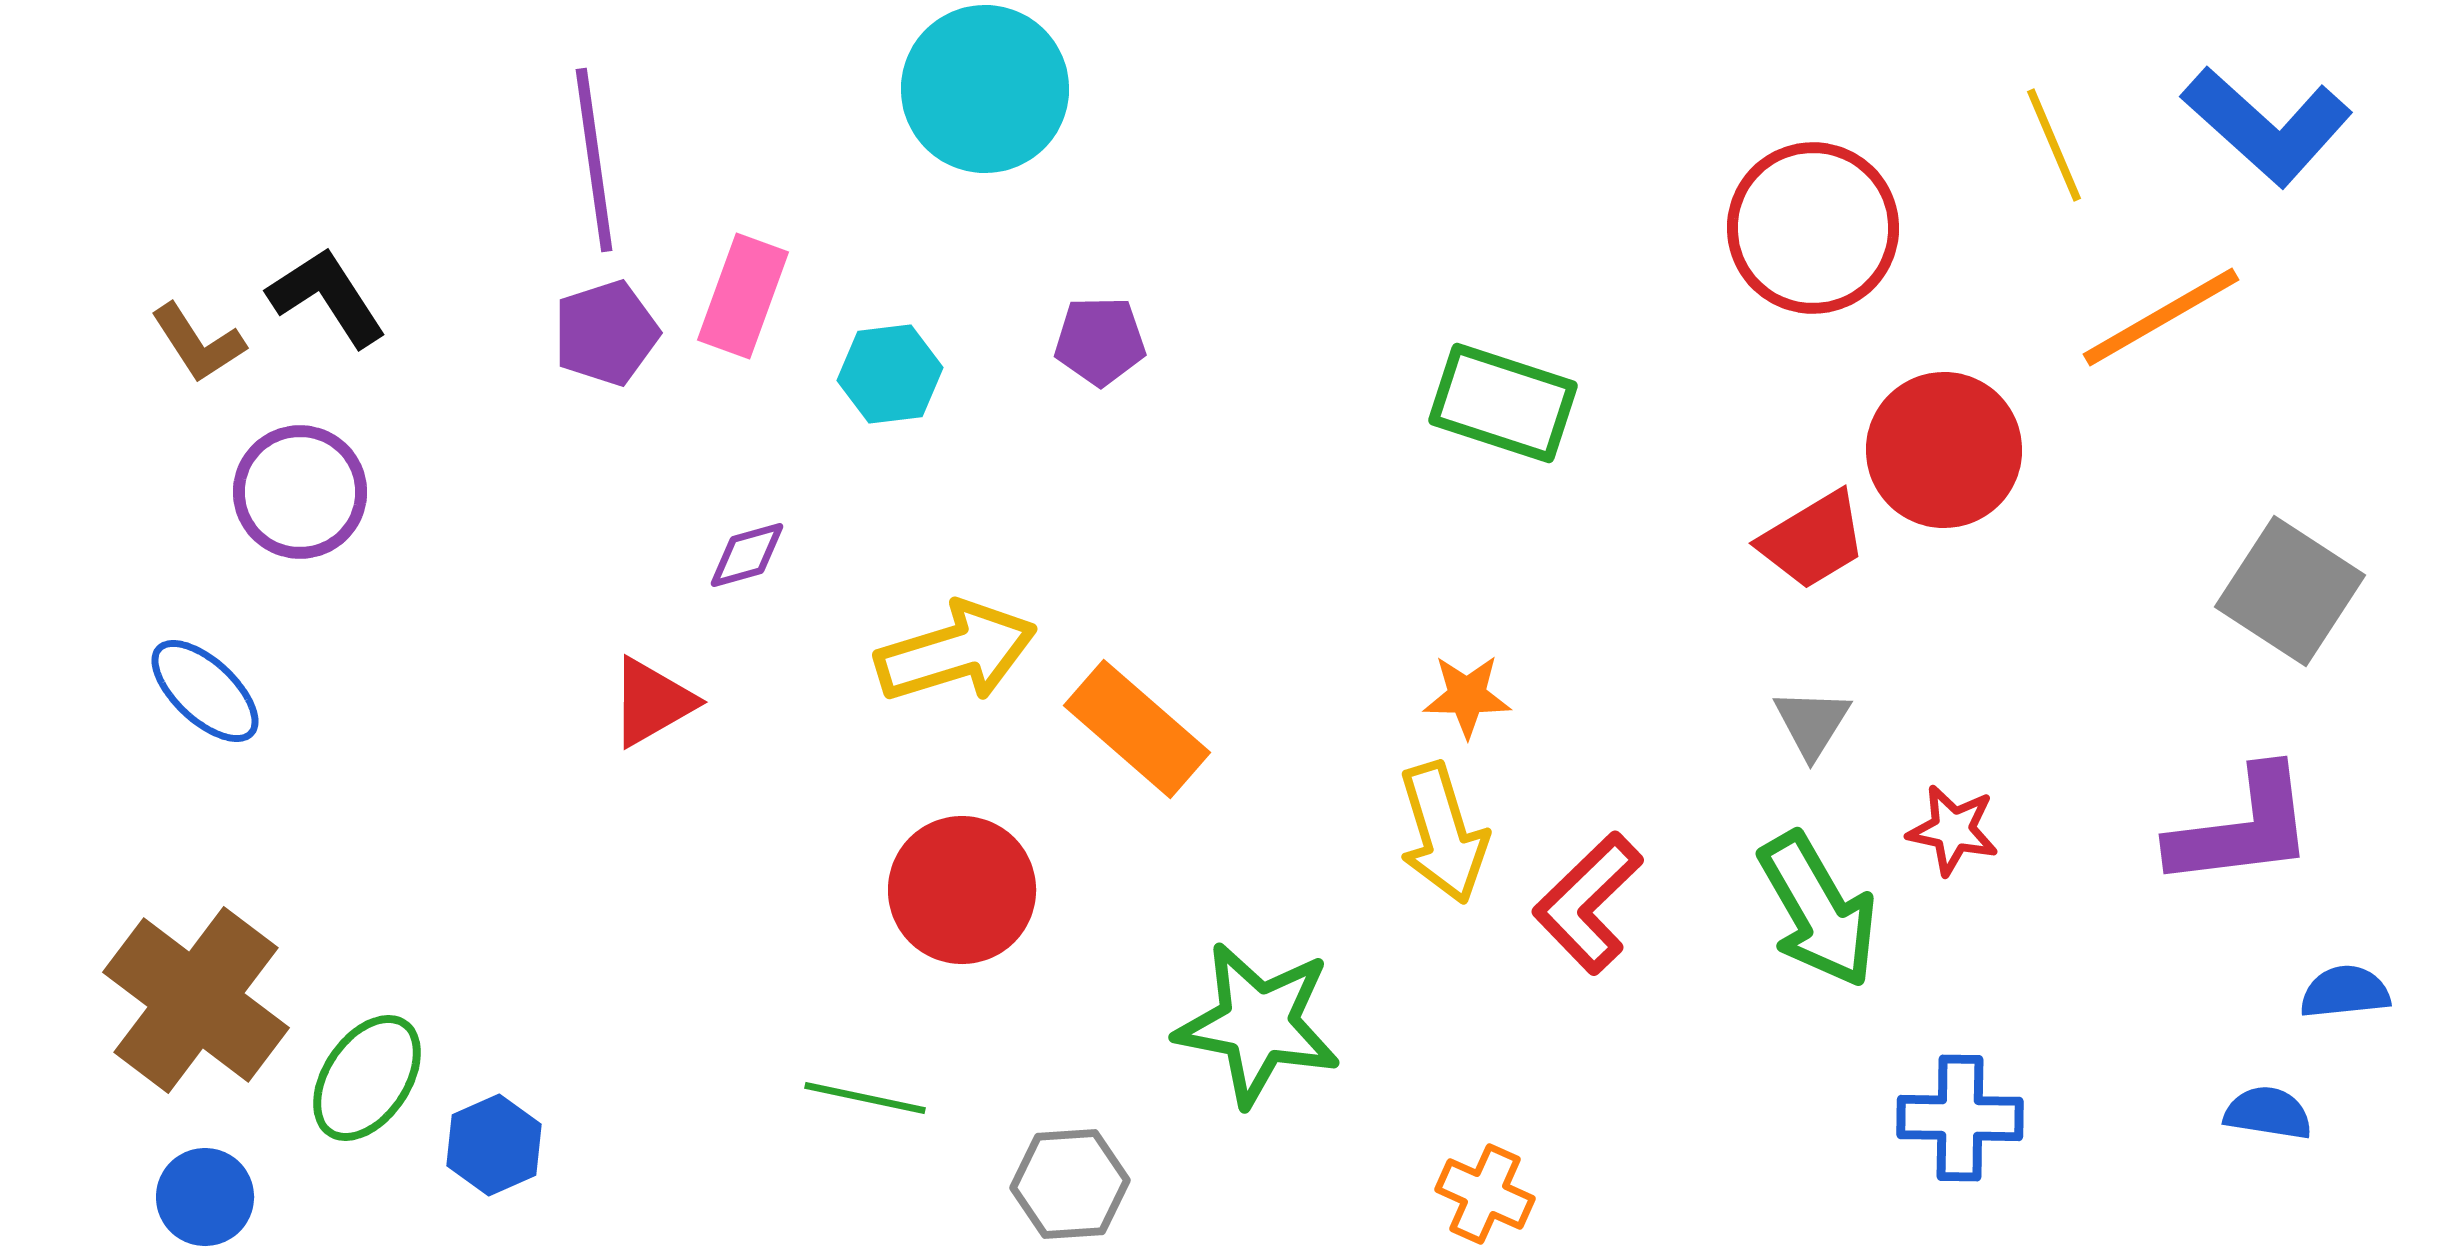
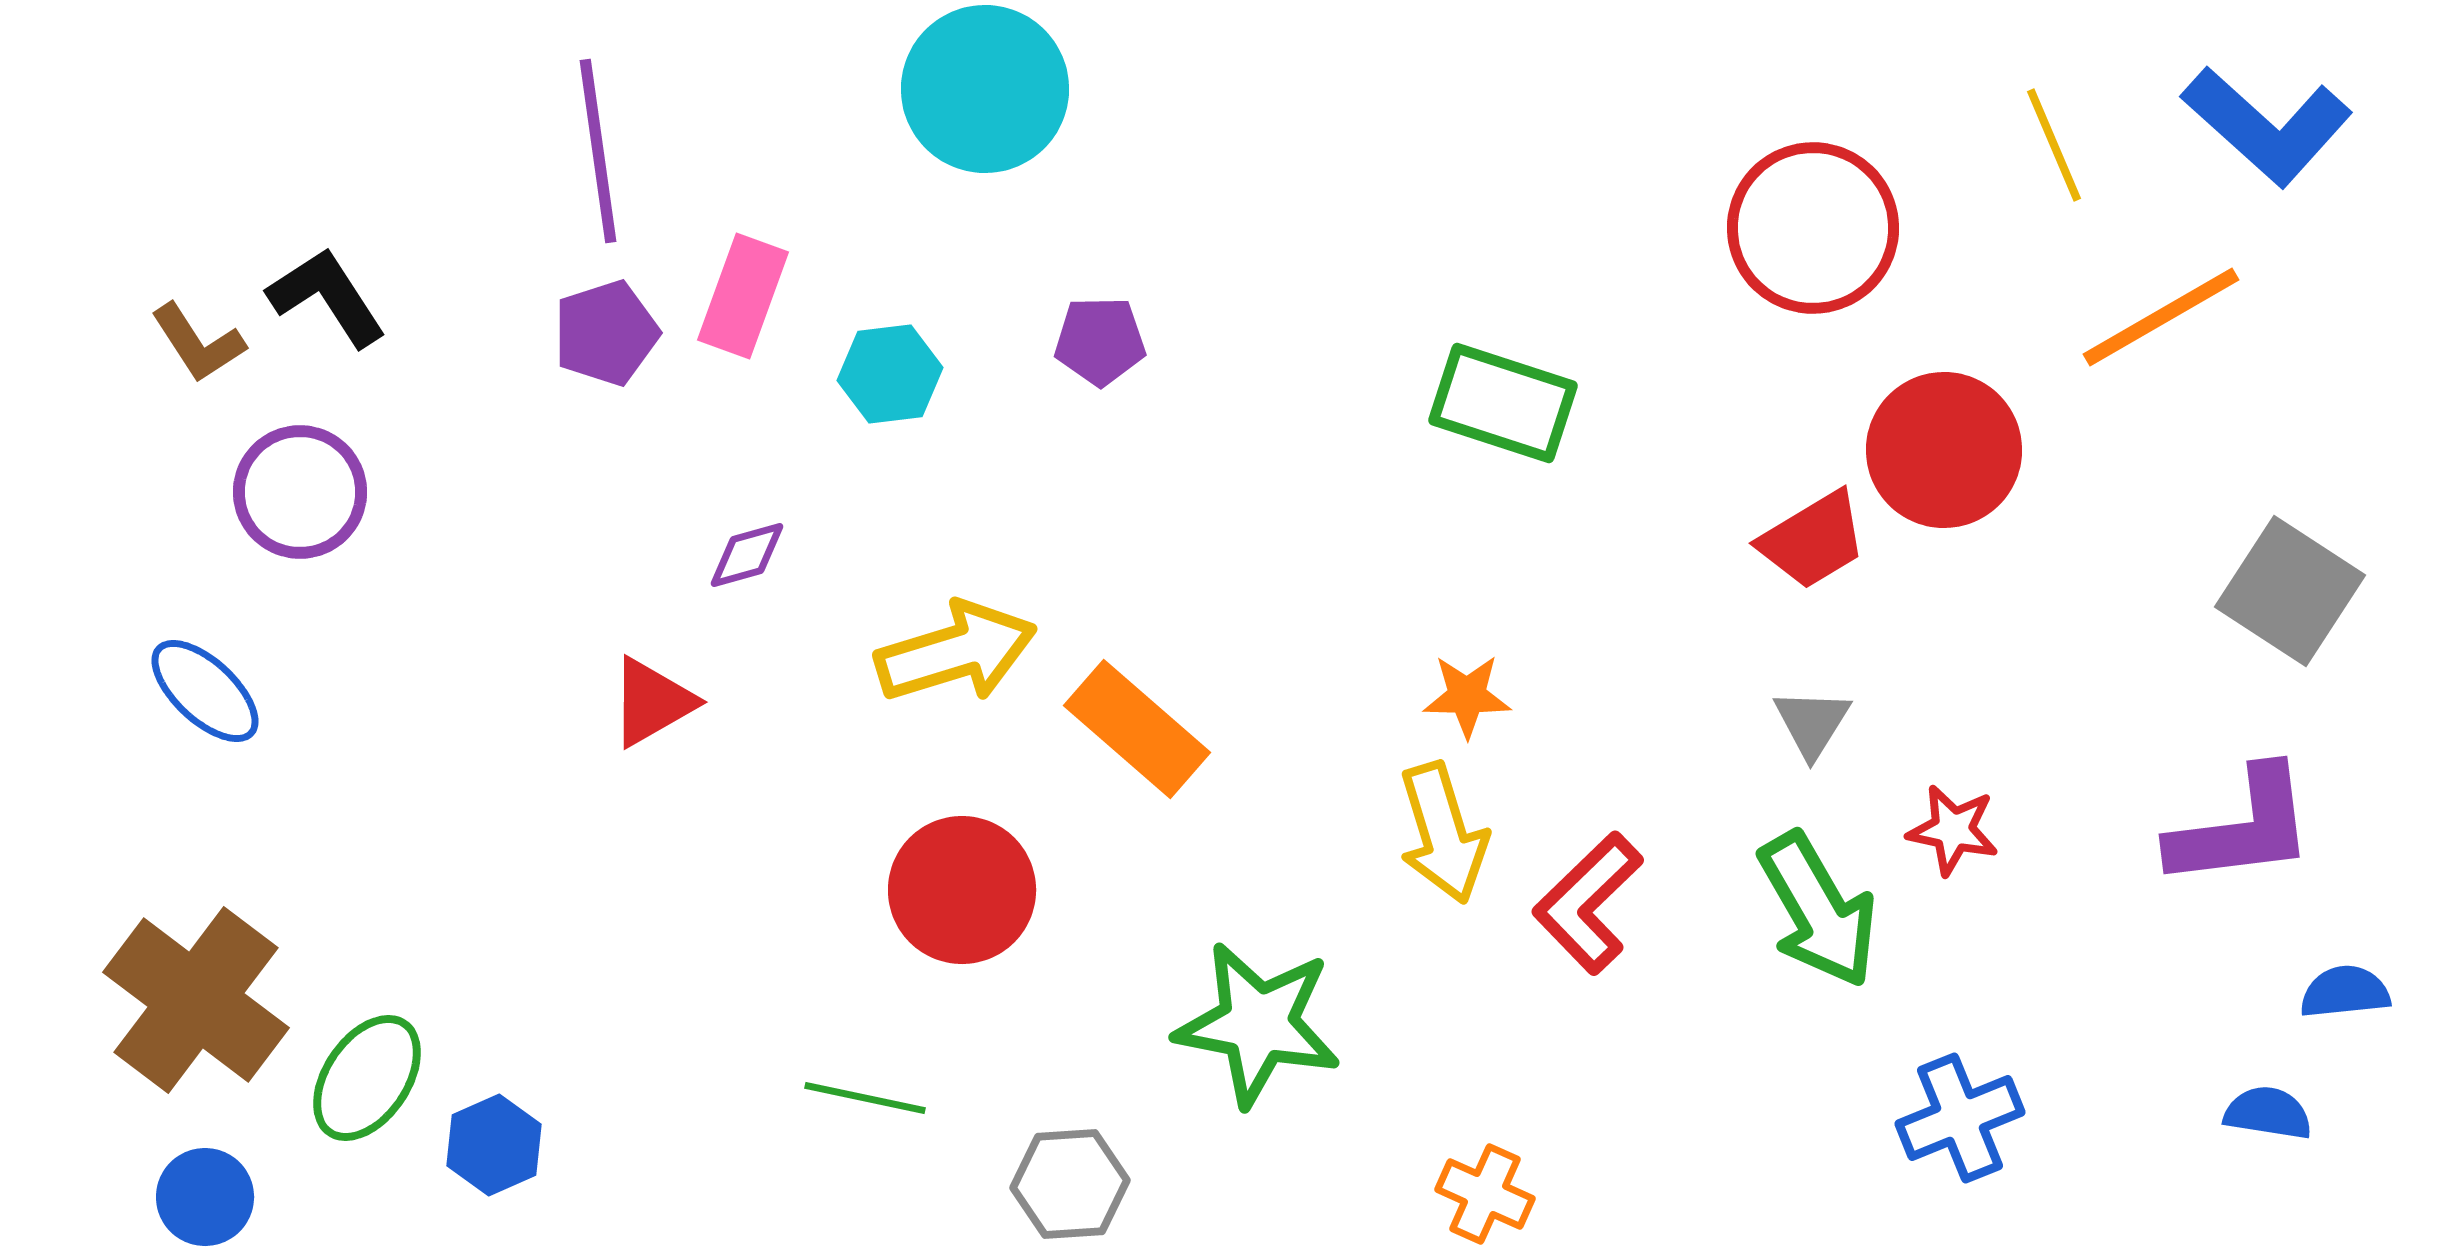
purple line at (594, 160): moved 4 px right, 9 px up
blue cross at (1960, 1118): rotated 23 degrees counterclockwise
